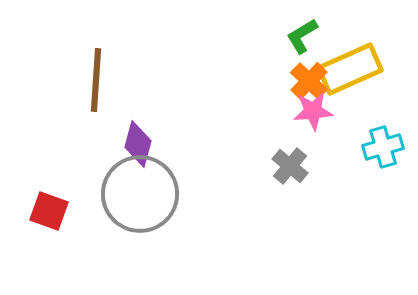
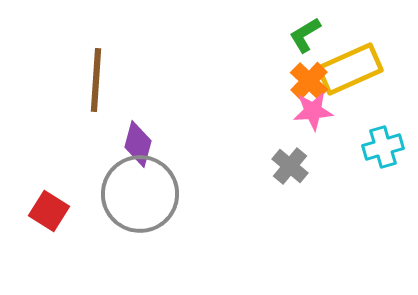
green L-shape: moved 3 px right, 1 px up
red square: rotated 12 degrees clockwise
